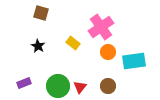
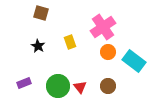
pink cross: moved 2 px right
yellow rectangle: moved 3 px left, 1 px up; rotated 32 degrees clockwise
cyan rectangle: rotated 45 degrees clockwise
red triangle: rotated 16 degrees counterclockwise
